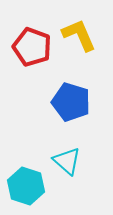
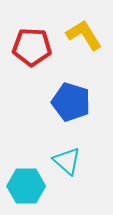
yellow L-shape: moved 5 px right; rotated 9 degrees counterclockwise
red pentagon: rotated 18 degrees counterclockwise
cyan hexagon: rotated 18 degrees counterclockwise
